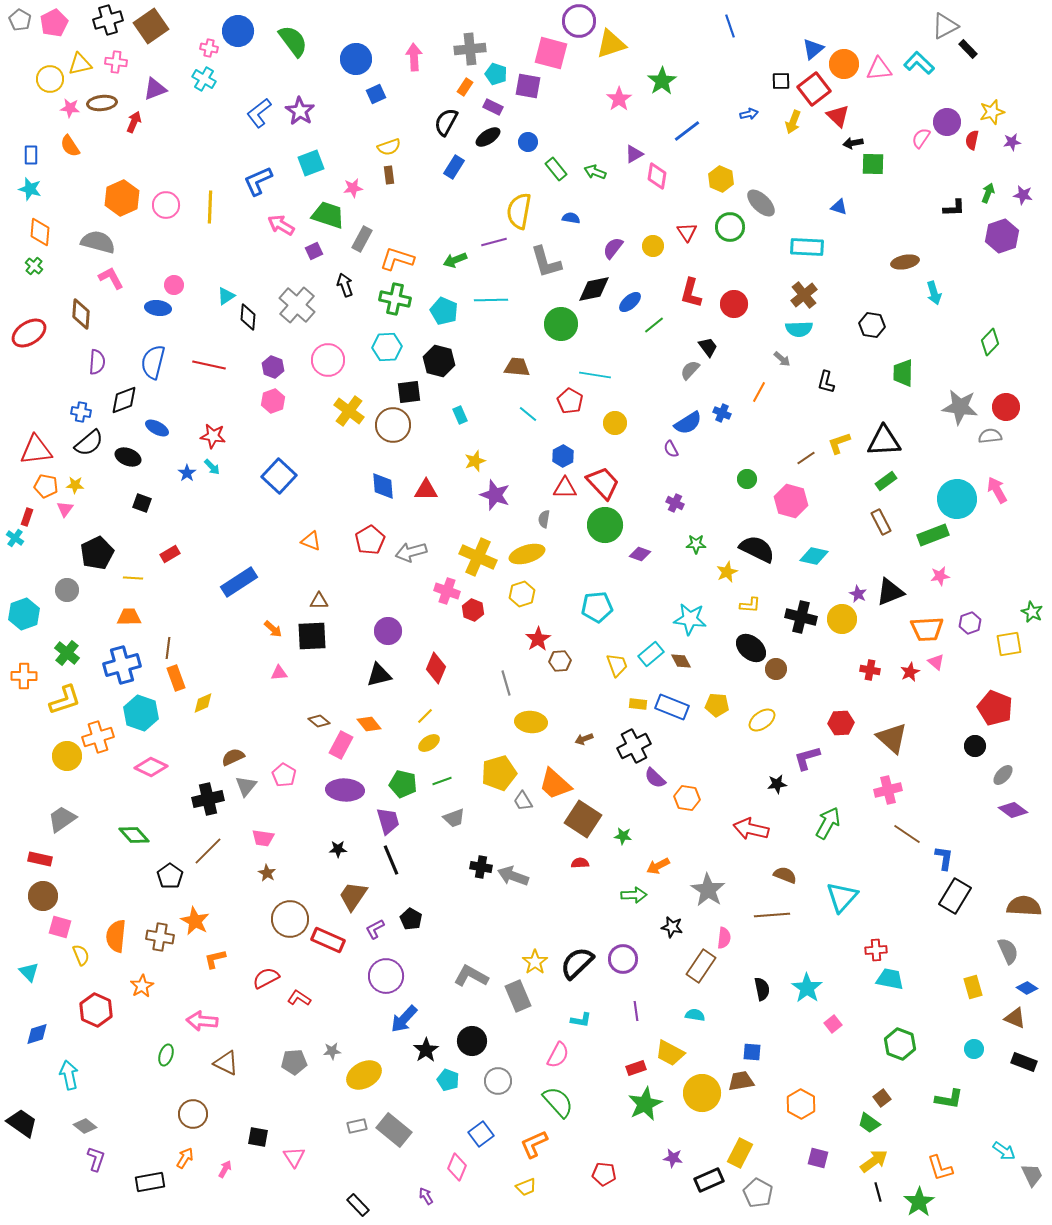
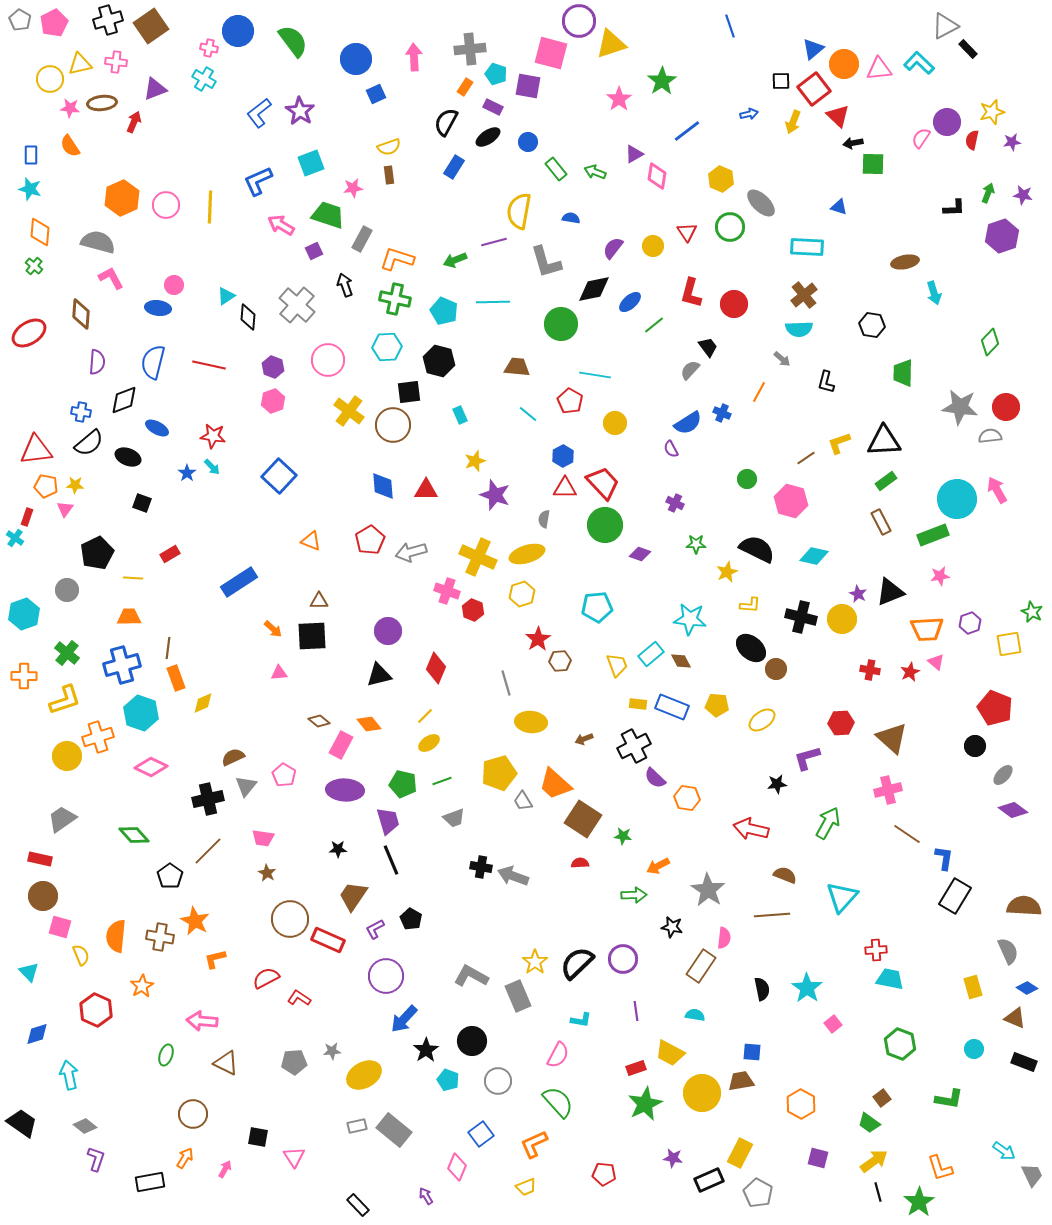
cyan line at (491, 300): moved 2 px right, 2 px down
